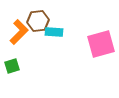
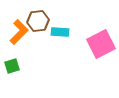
cyan rectangle: moved 6 px right
pink square: rotated 12 degrees counterclockwise
